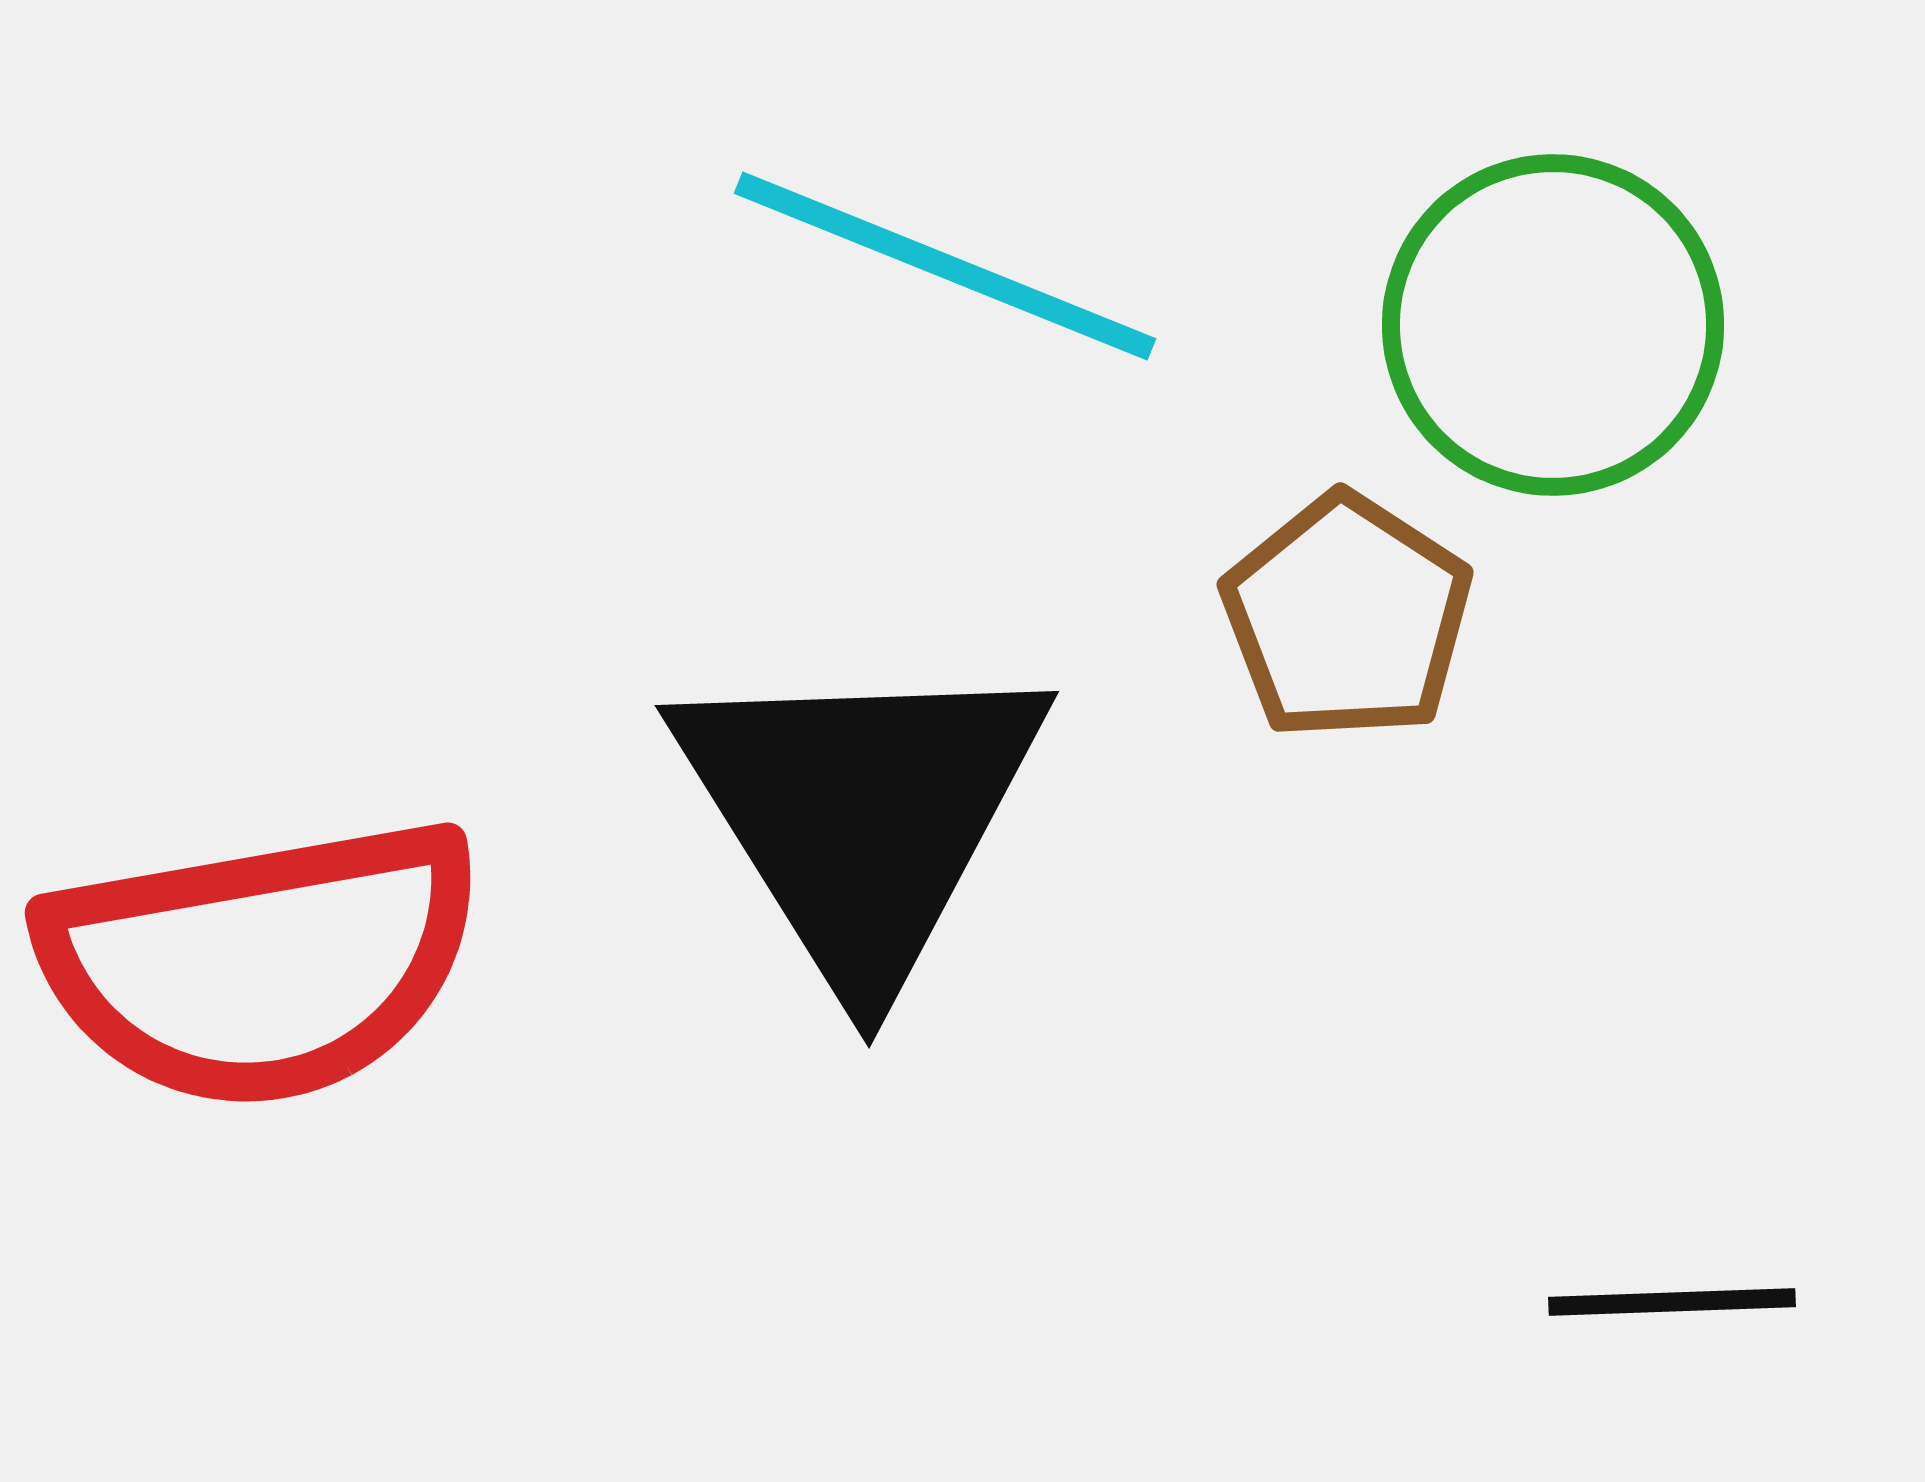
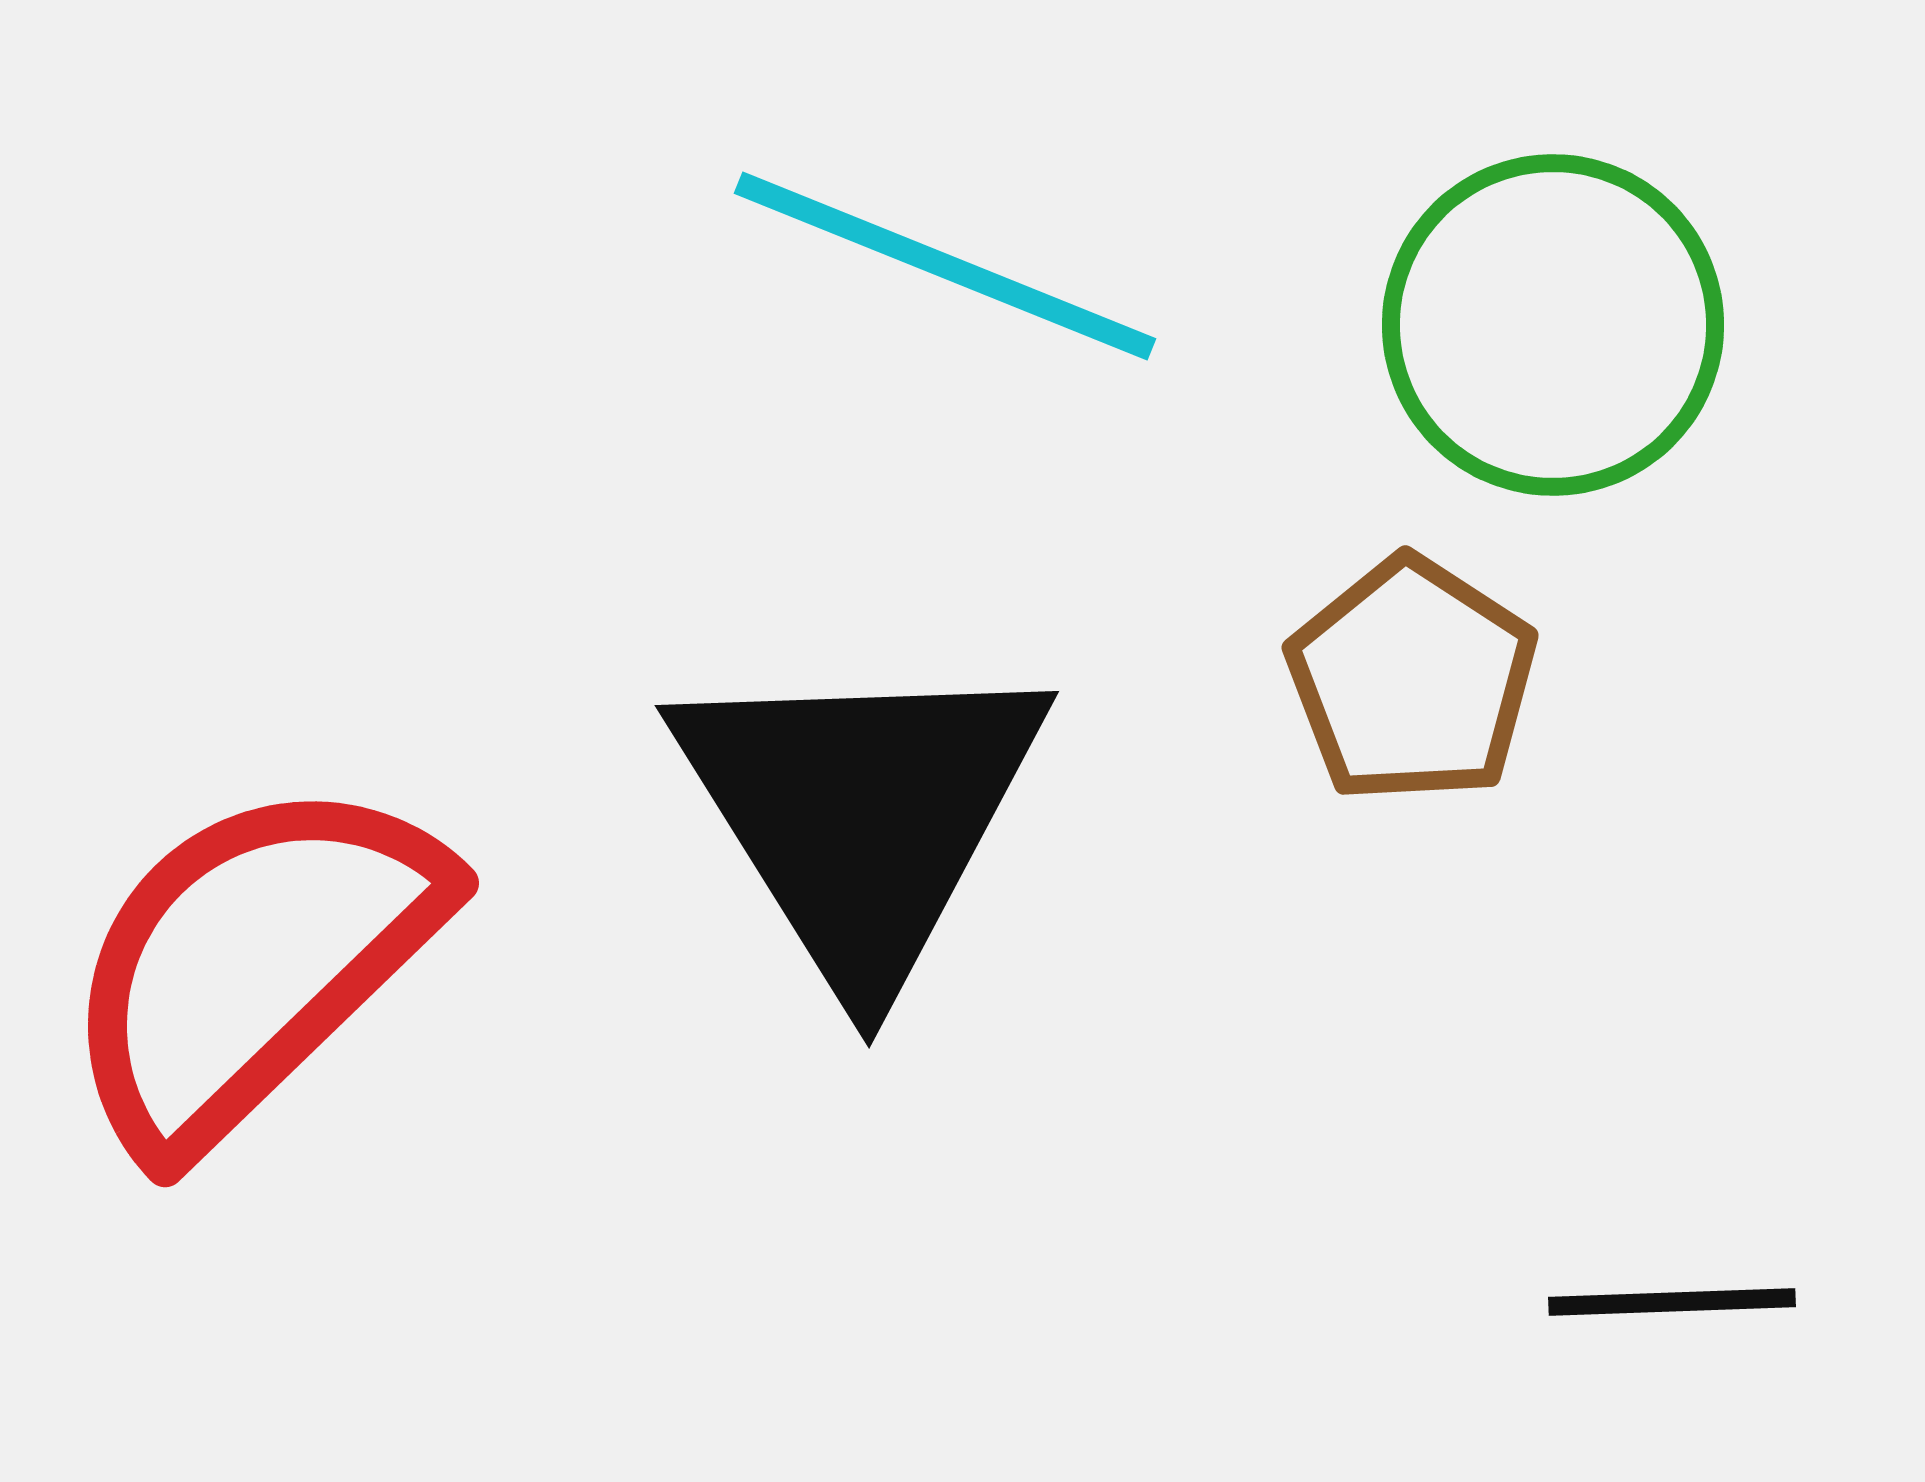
brown pentagon: moved 65 px right, 63 px down
red semicircle: moved 9 px left; rotated 146 degrees clockwise
